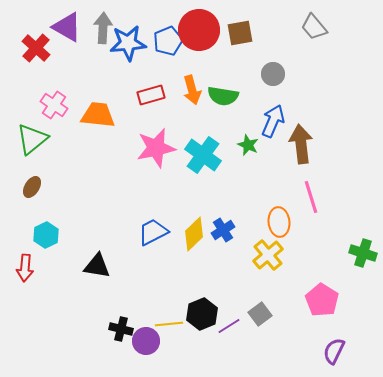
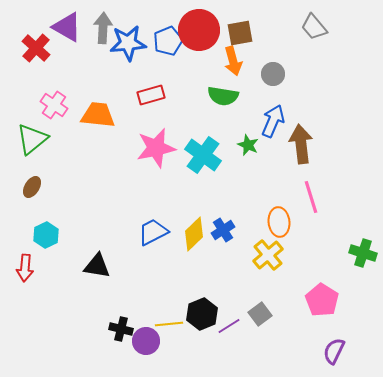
orange arrow: moved 41 px right, 29 px up
